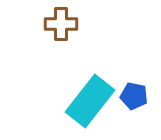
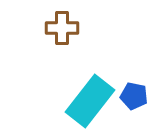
brown cross: moved 1 px right, 4 px down
